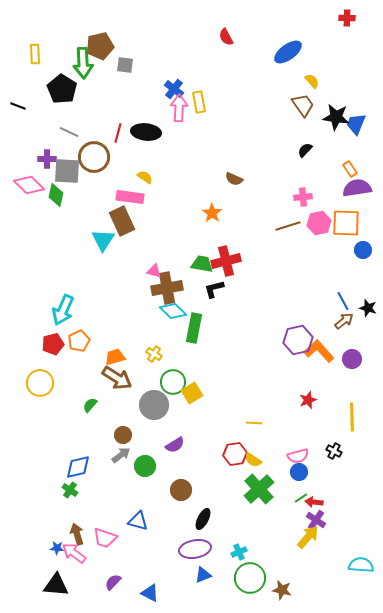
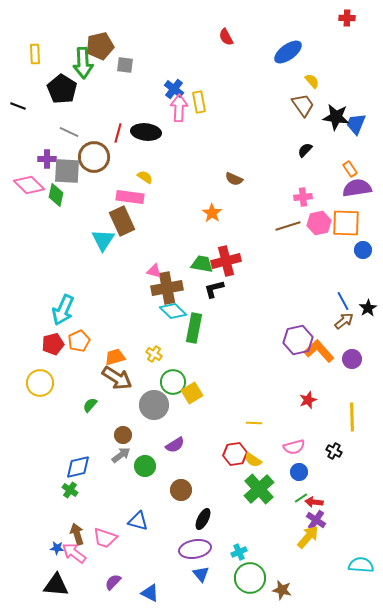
black star at (368, 308): rotated 24 degrees clockwise
pink semicircle at (298, 456): moved 4 px left, 9 px up
blue triangle at (203, 575): moved 2 px left, 1 px up; rotated 48 degrees counterclockwise
